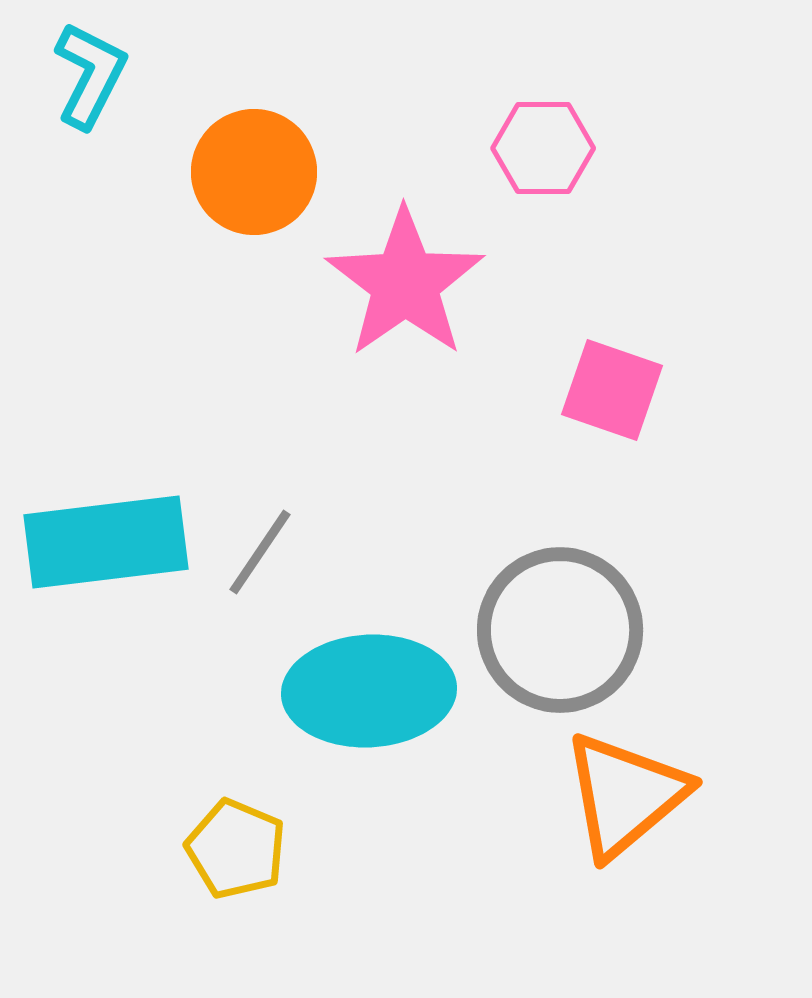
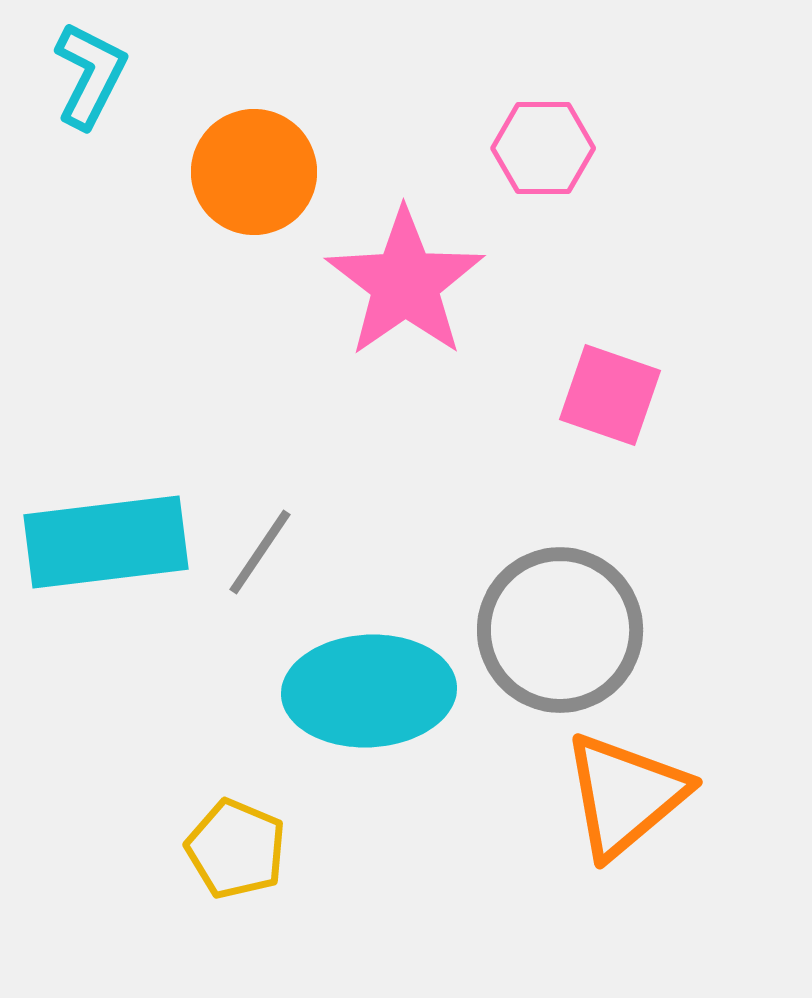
pink square: moved 2 px left, 5 px down
